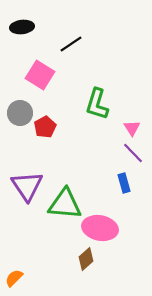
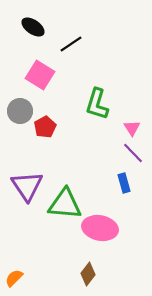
black ellipse: moved 11 px right; rotated 40 degrees clockwise
gray circle: moved 2 px up
brown diamond: moved 2 px right, 15 px down; rotated 10 degrees counterclockwise
